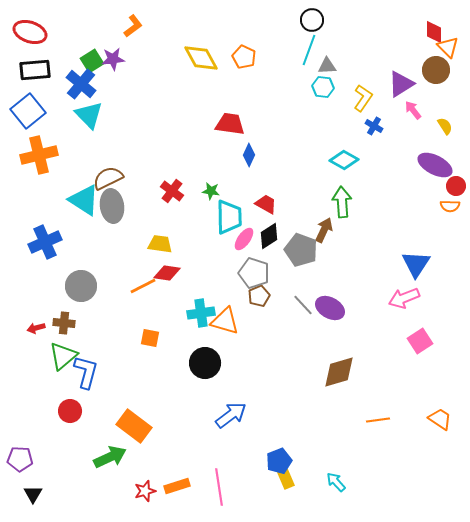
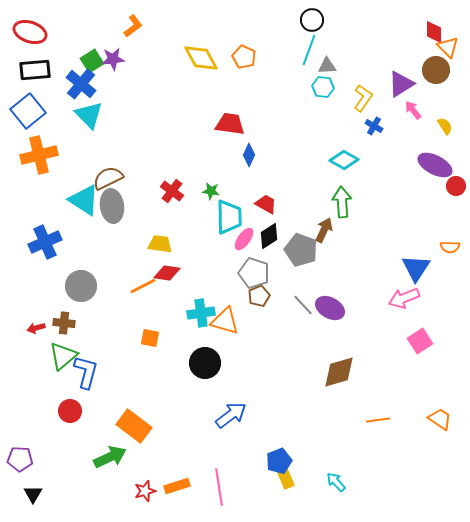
orange semicircle at (450, 206): moved 41 px down
blue triangle at (416, 264): moved 4 px down
